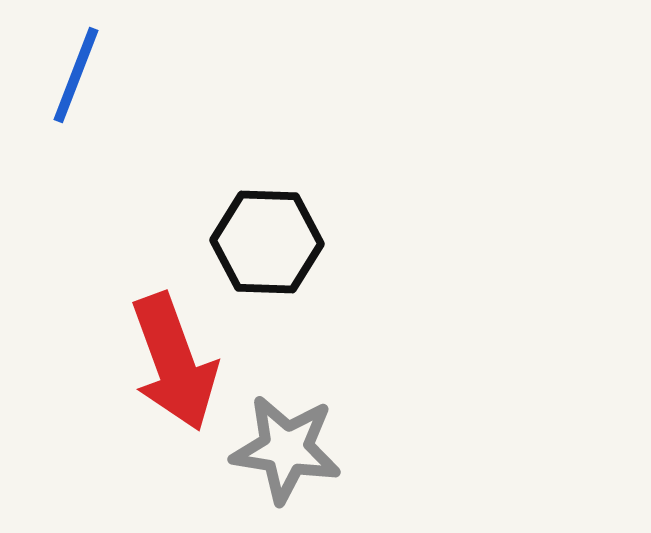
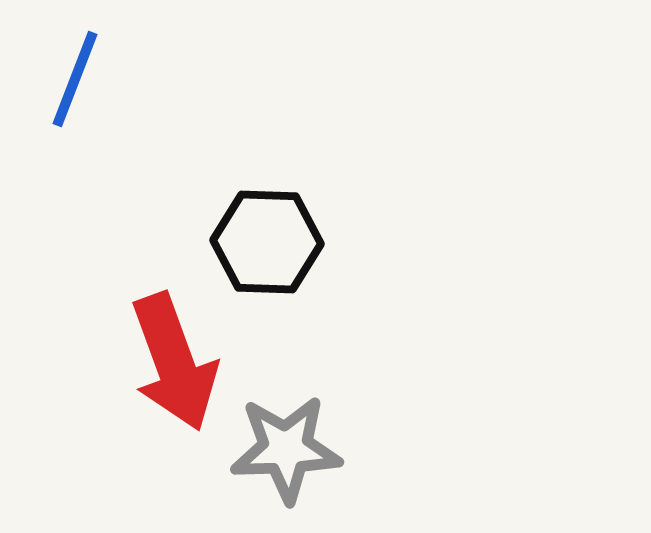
blue line: moved 1 px left, 4 px down
gray star: rotated 11 degrees counterclockwise
